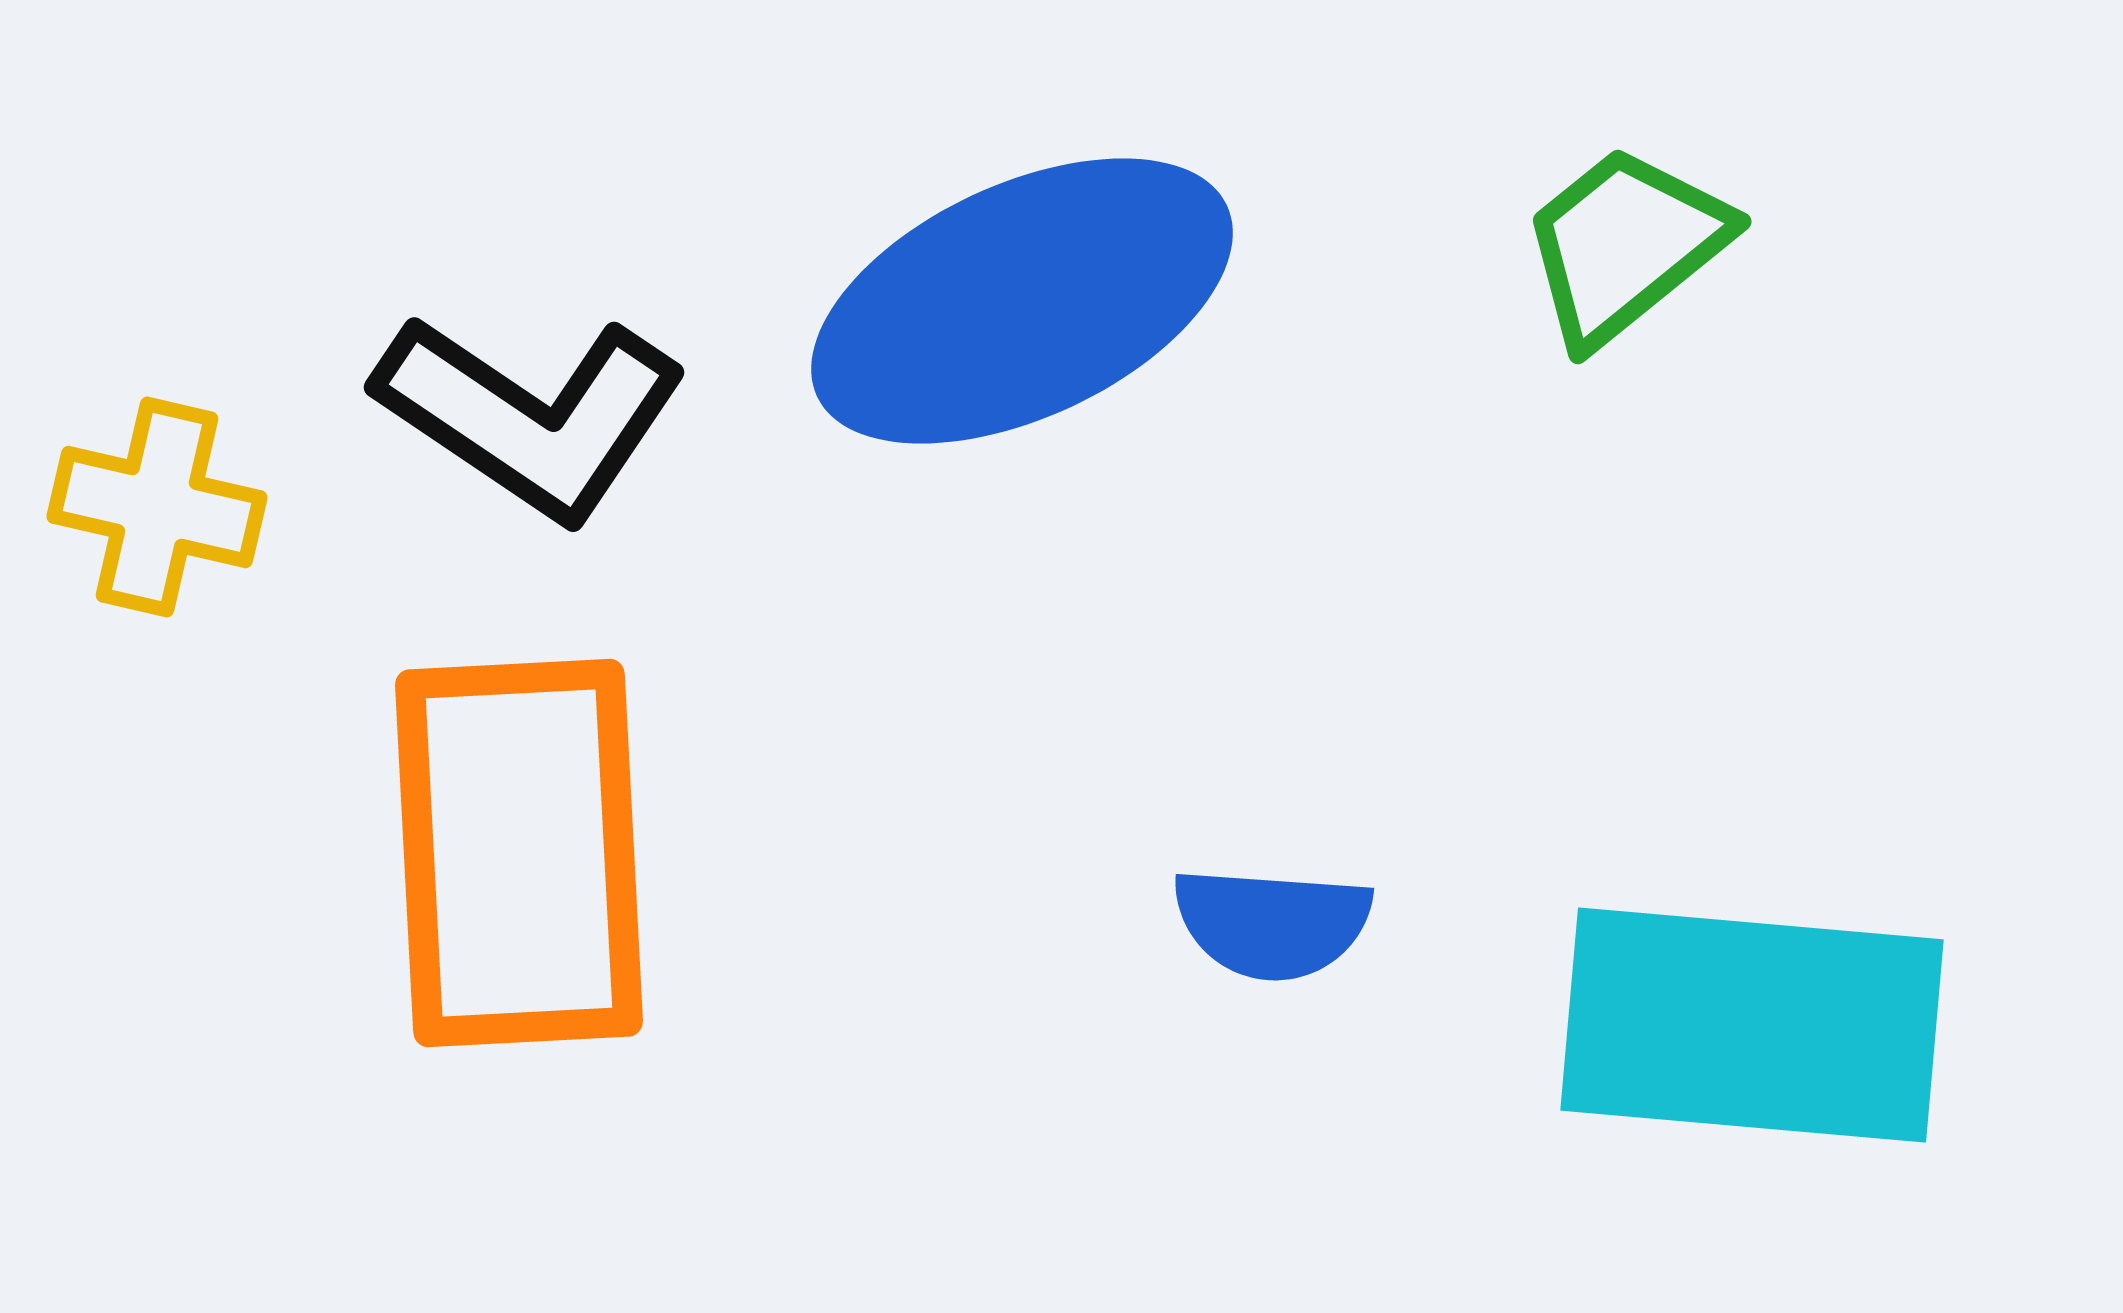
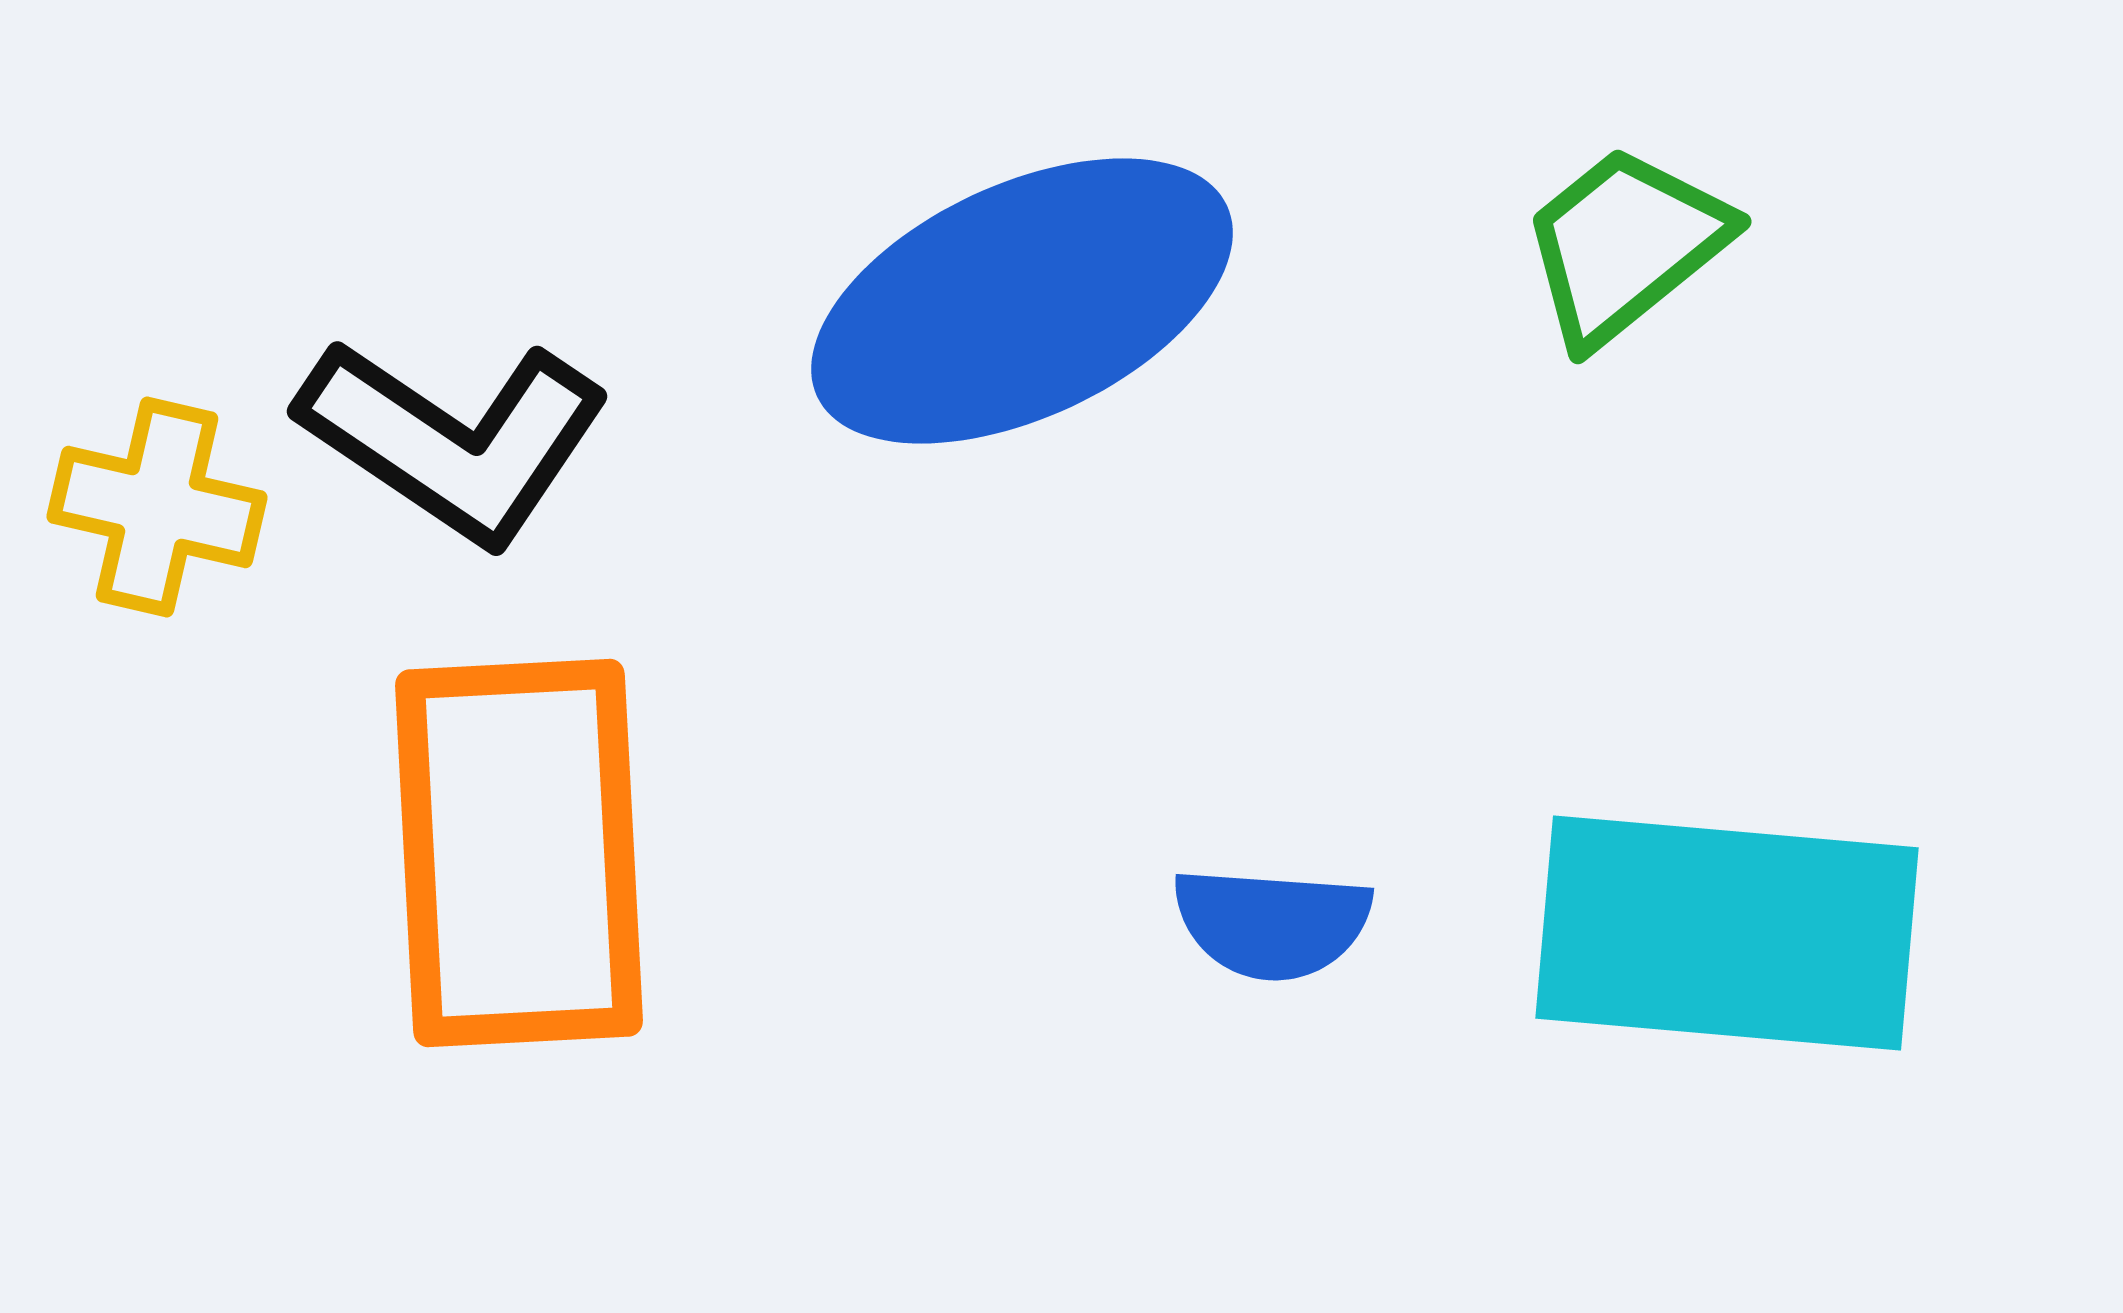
black L-shape: moved 77 px left, 24 px down
cyan rectangle: moved 25 px left, 92 px up
